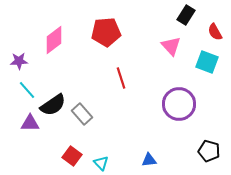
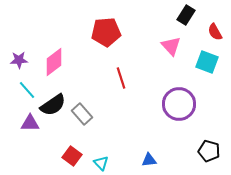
pink diamond: moved 22 px down
purple star: moved 1 px up
